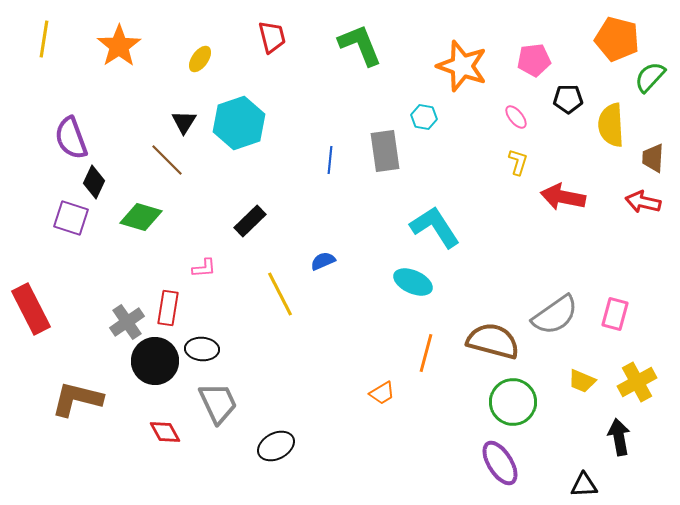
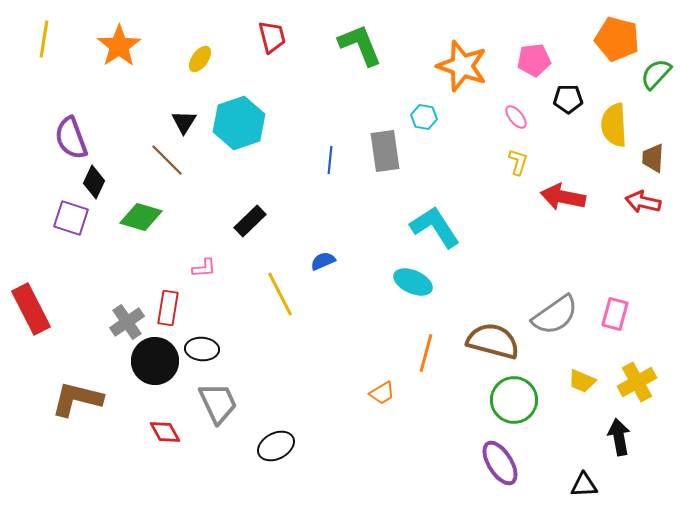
green semicircle at (650, 77): moved 6 px right, 3 px up
yellow semicircle at (611, 125): moved 3 px right
green circle at (513, 402): moved 1 px right, 2 px up
